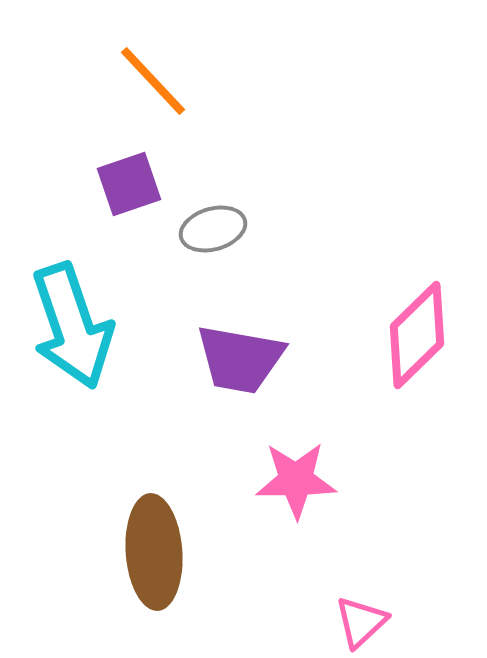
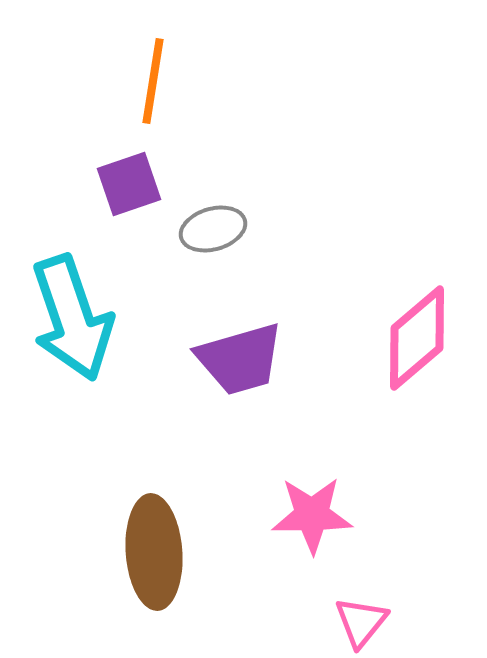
orange line: rotated 52 degrees clockwise
cyan arrow: moved 8 px up
pink diamond: moved 3 px down; rotated 4 degrees clockwise
purple trapezoid: rotated 26 degrees counterclockwise
pink star: moved 16 px right, 35 px down
pink triangle: rotated 8 degrees counterclockwise
